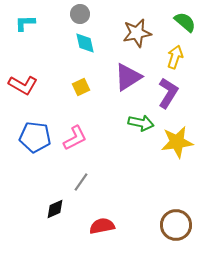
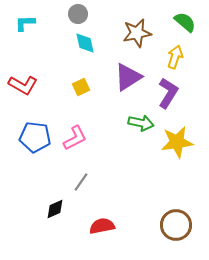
gray circle: moved 2 px left
